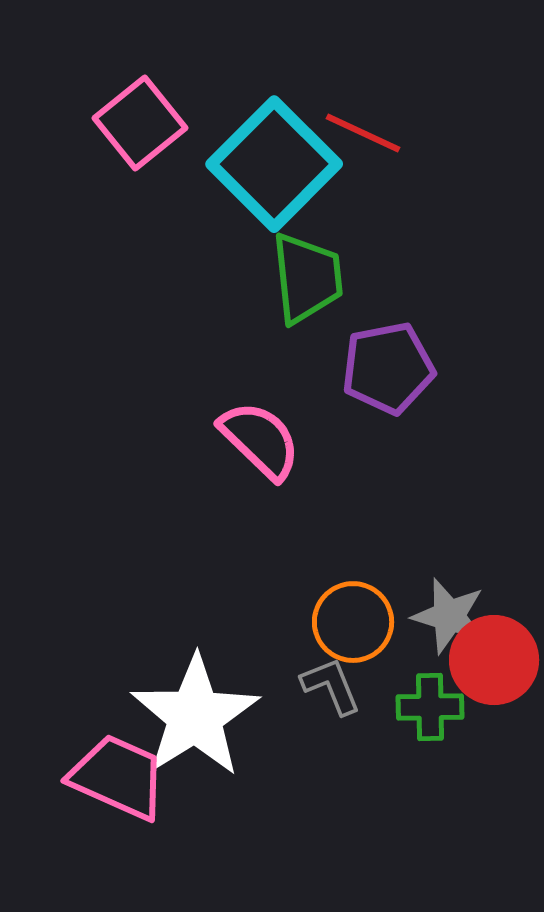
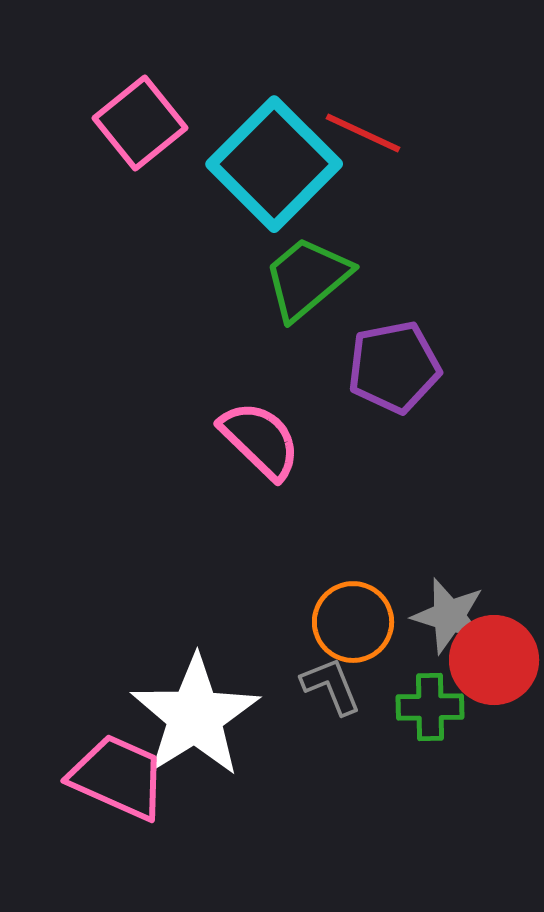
green trapezoid: rotated 124 degrees counterclockwise
purple pentagon: moved 6 px right, 1 px up
